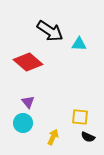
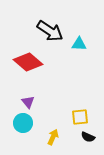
yellow square: rotated 12 degrees counterclockwise
